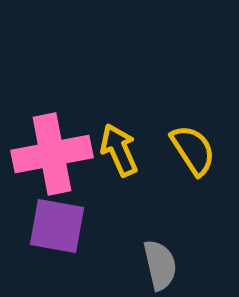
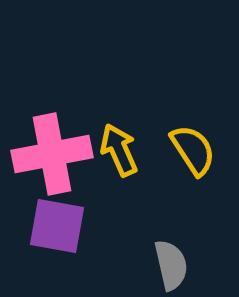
gray semicircle: moved 11 px right
